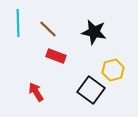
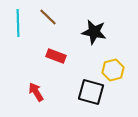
brown line: moved 12 px up
black square: moved 2 px down; rotated 20 degrees counterclockwise
